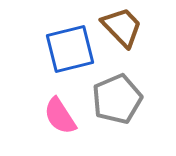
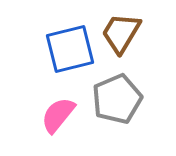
brown trapezoid: moved 1 px left, 6 px down; rotated 105 degrees counterclockwise
pink semicircle: moved 2 px left, 1 px up; rotated 72 degrees clockwise
